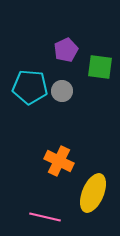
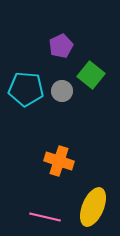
purple pentagon: moved 5 px left, 4 px up
green square: moved 9 px left, 8 px down; rotated 32 degrees clockwise
cyan pentagon: moved 4 px left, 2 px down
orange cross: rotated 8 degrees counterclockwise
yellow ellipse: moved 14 px down
